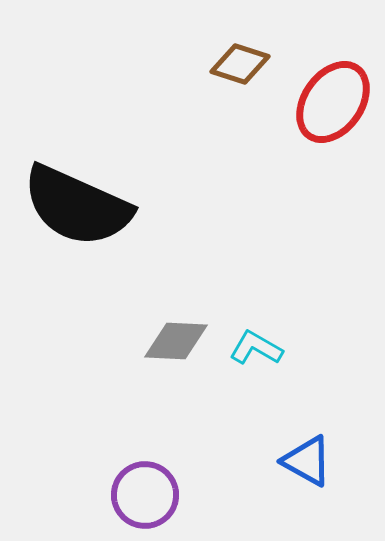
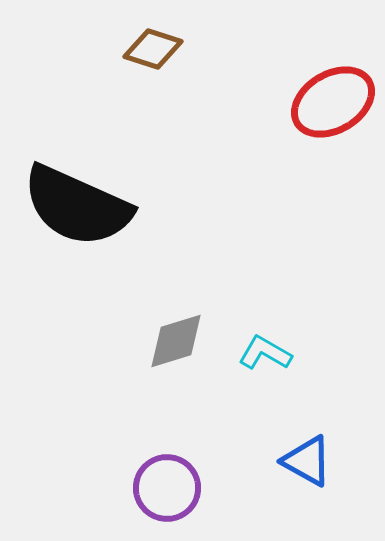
brown diamond: moved 87 px left, 15 px up
red ellipse: rotated 24 degrees clockwise
gray diamond: rotated 20 degrees counterclockwise
cyan L-shape: moved 9 px right, 5 px down
purple circle: moved 22 px right, 7 px up
